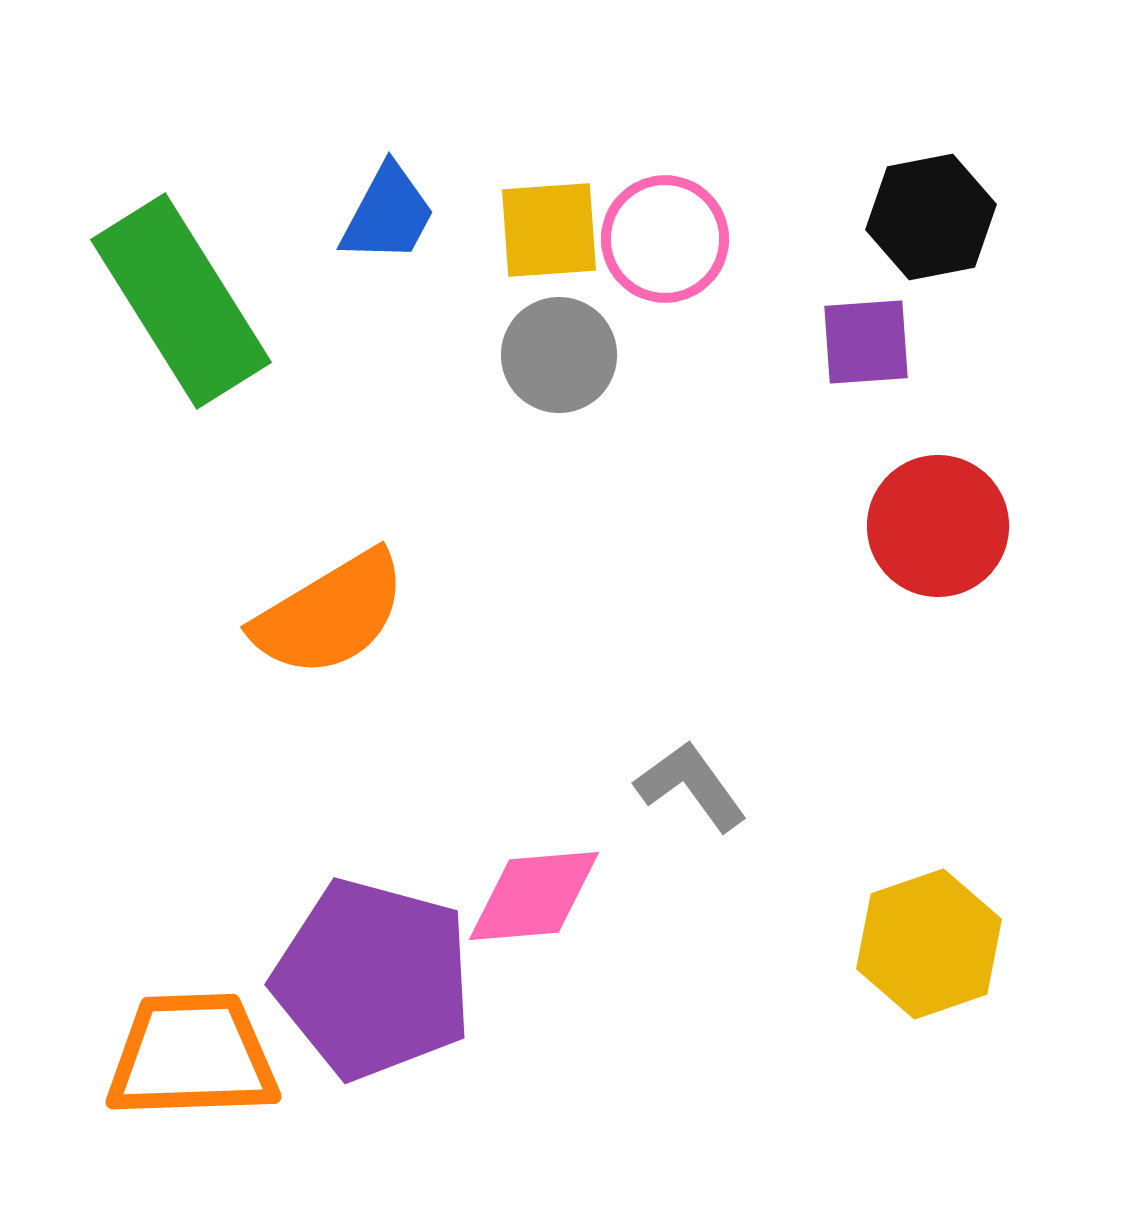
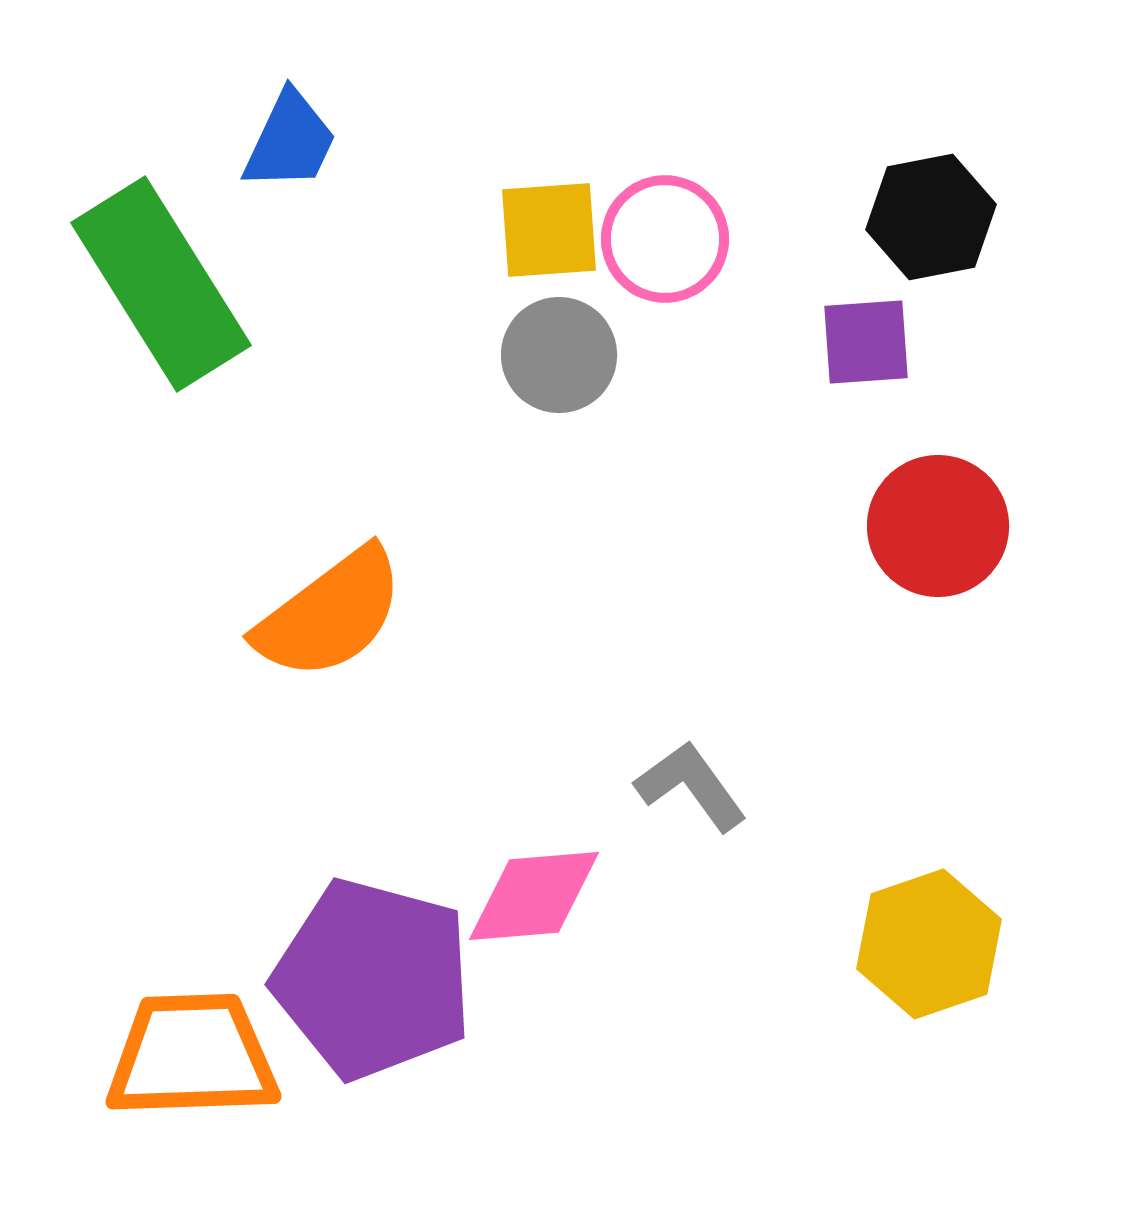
blue trapezoid: moved 98 px left, 73 px up; rotated 3 degrees counterclockwise
green rectangle: moved 20 px left, 17 px up
orange semicircle: rotated 6 degrees counterclockwise
